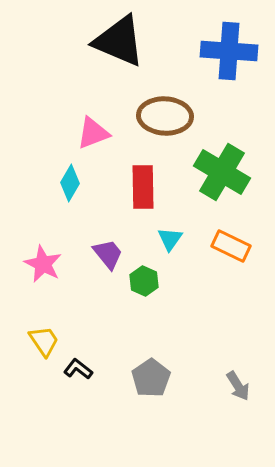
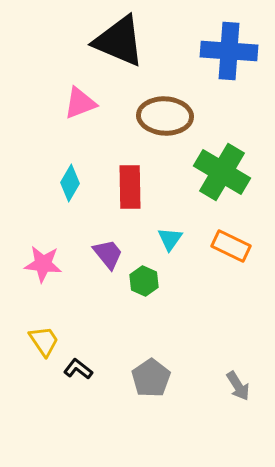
pink triangle: moved 13 px left, 30 px up
red rectangle: moved 13 px left
pink star: rotated 21 degrees counterclockwise
